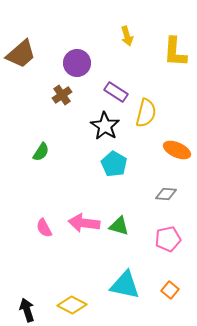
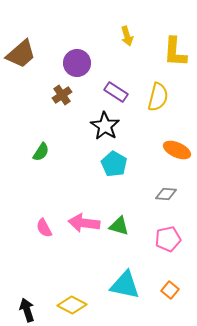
yellow semicircle: moved 12 px right, 16 px up
